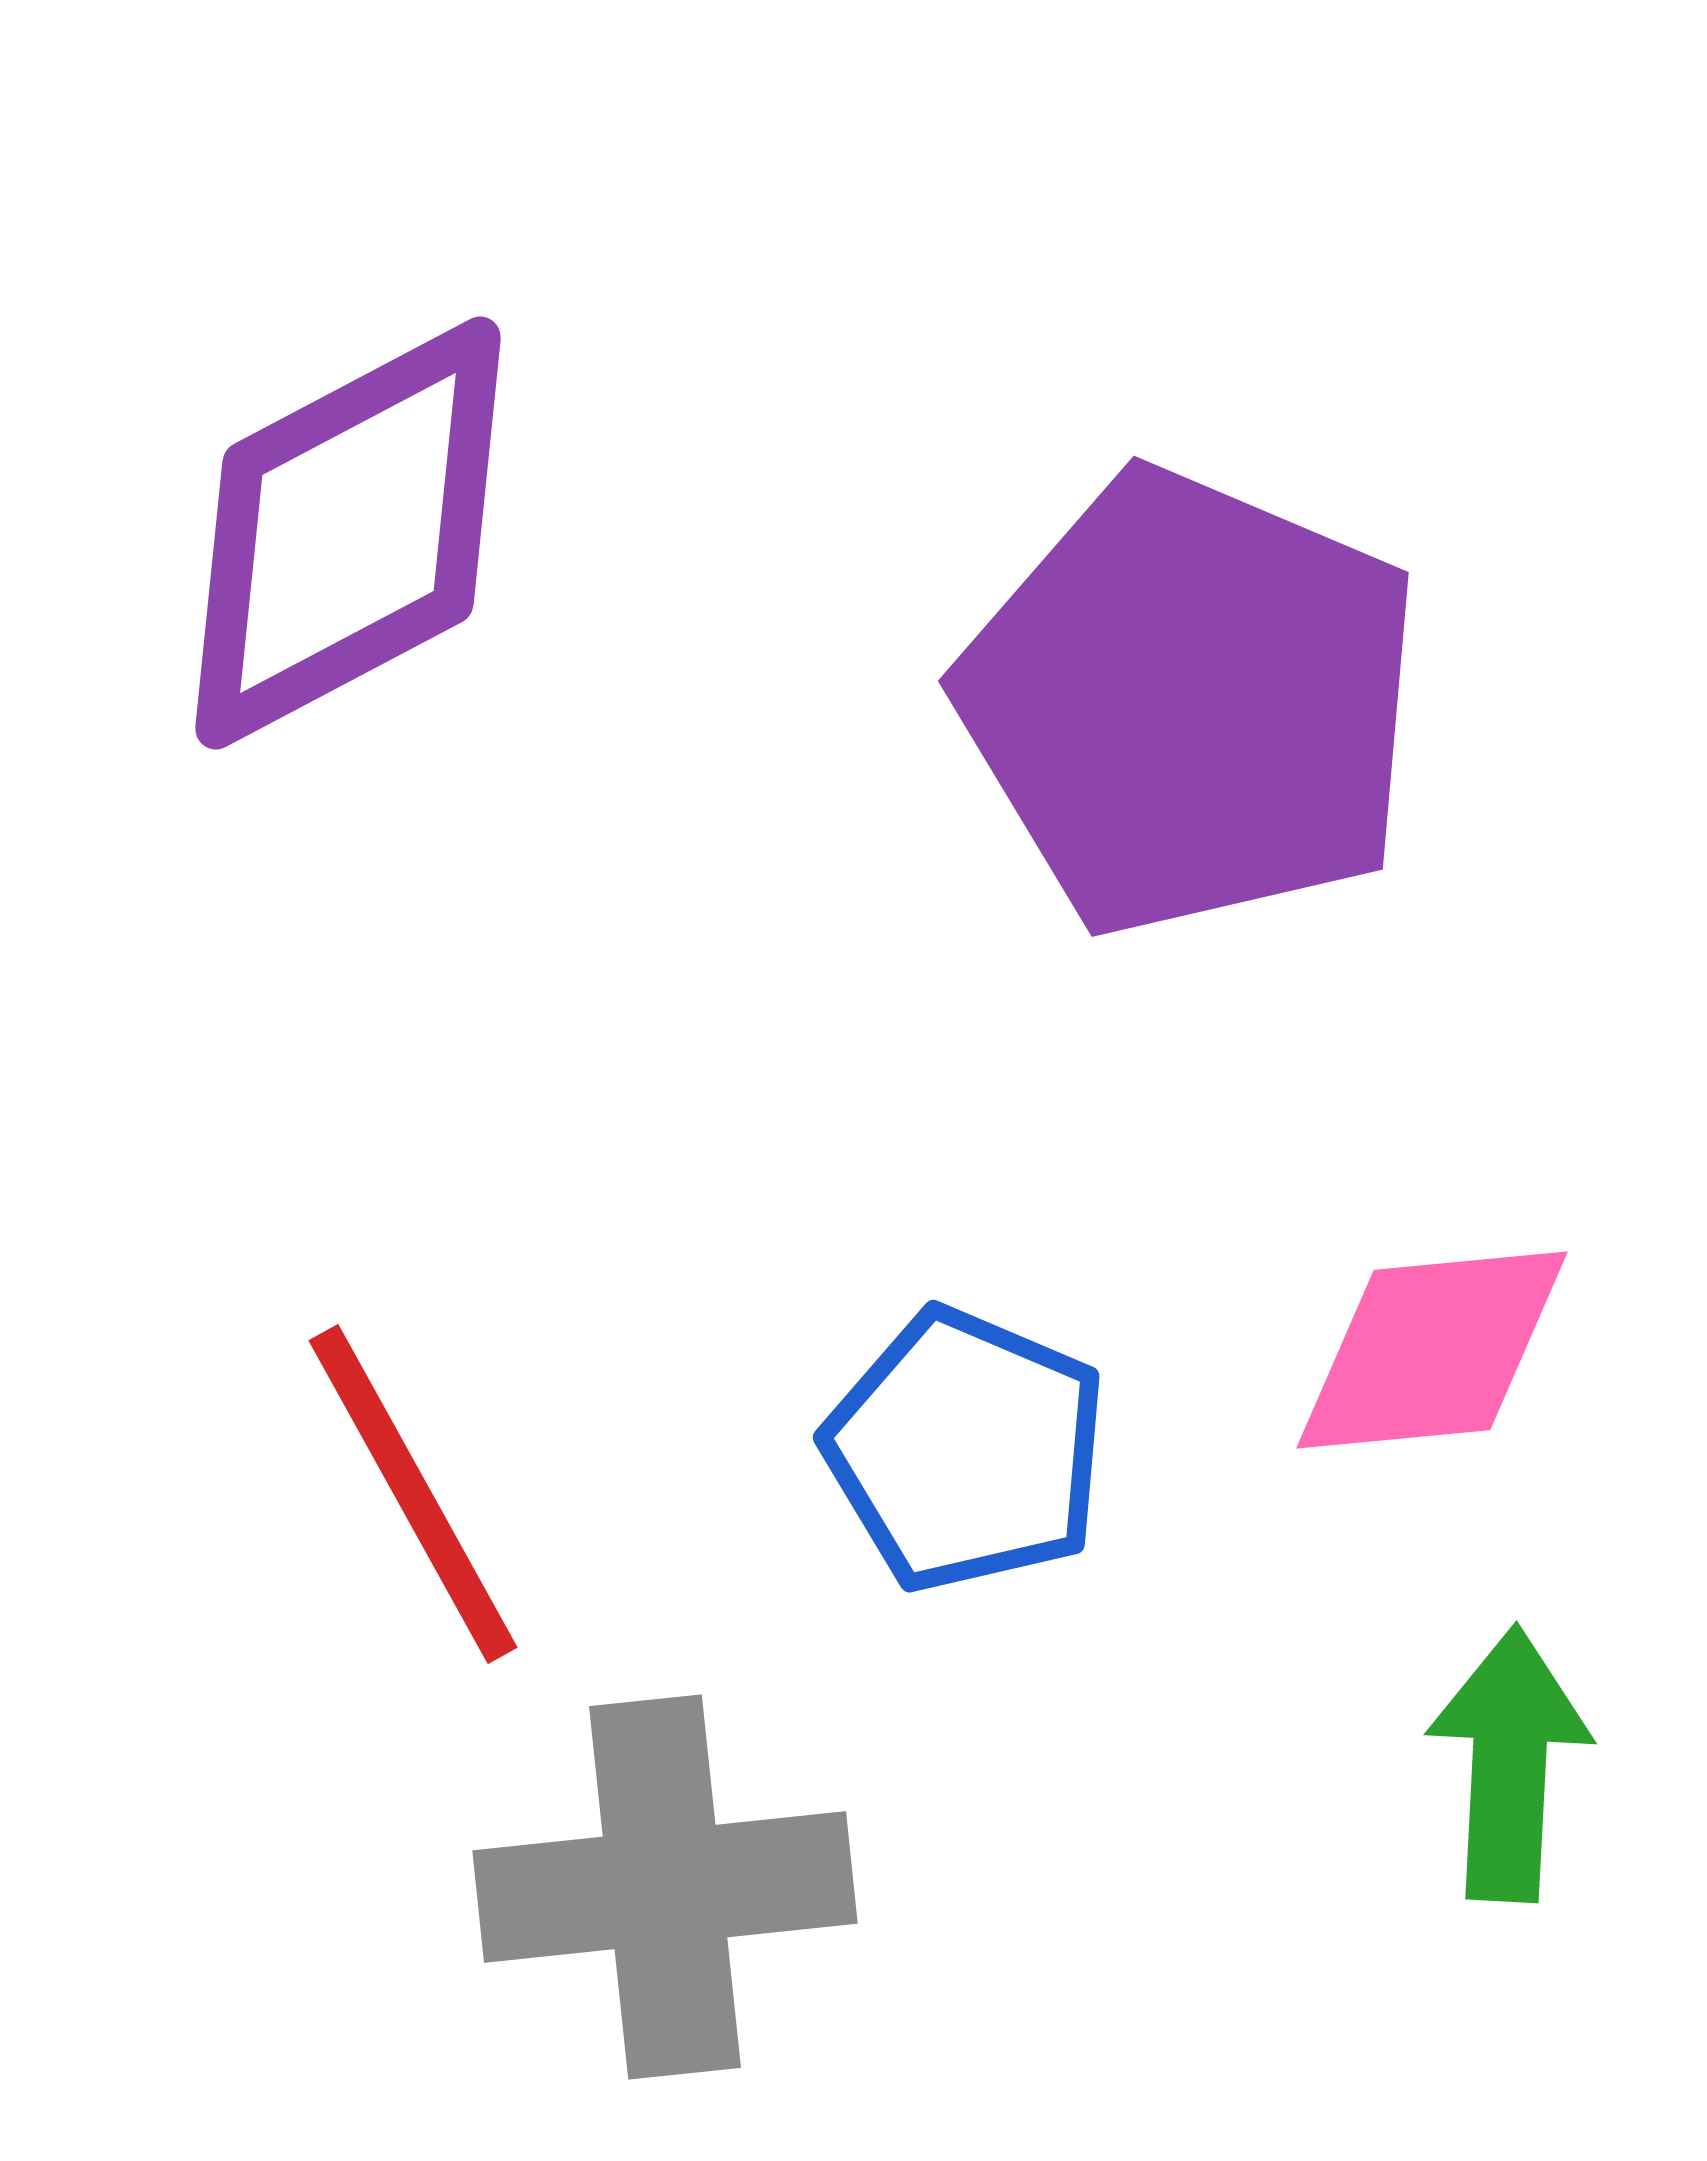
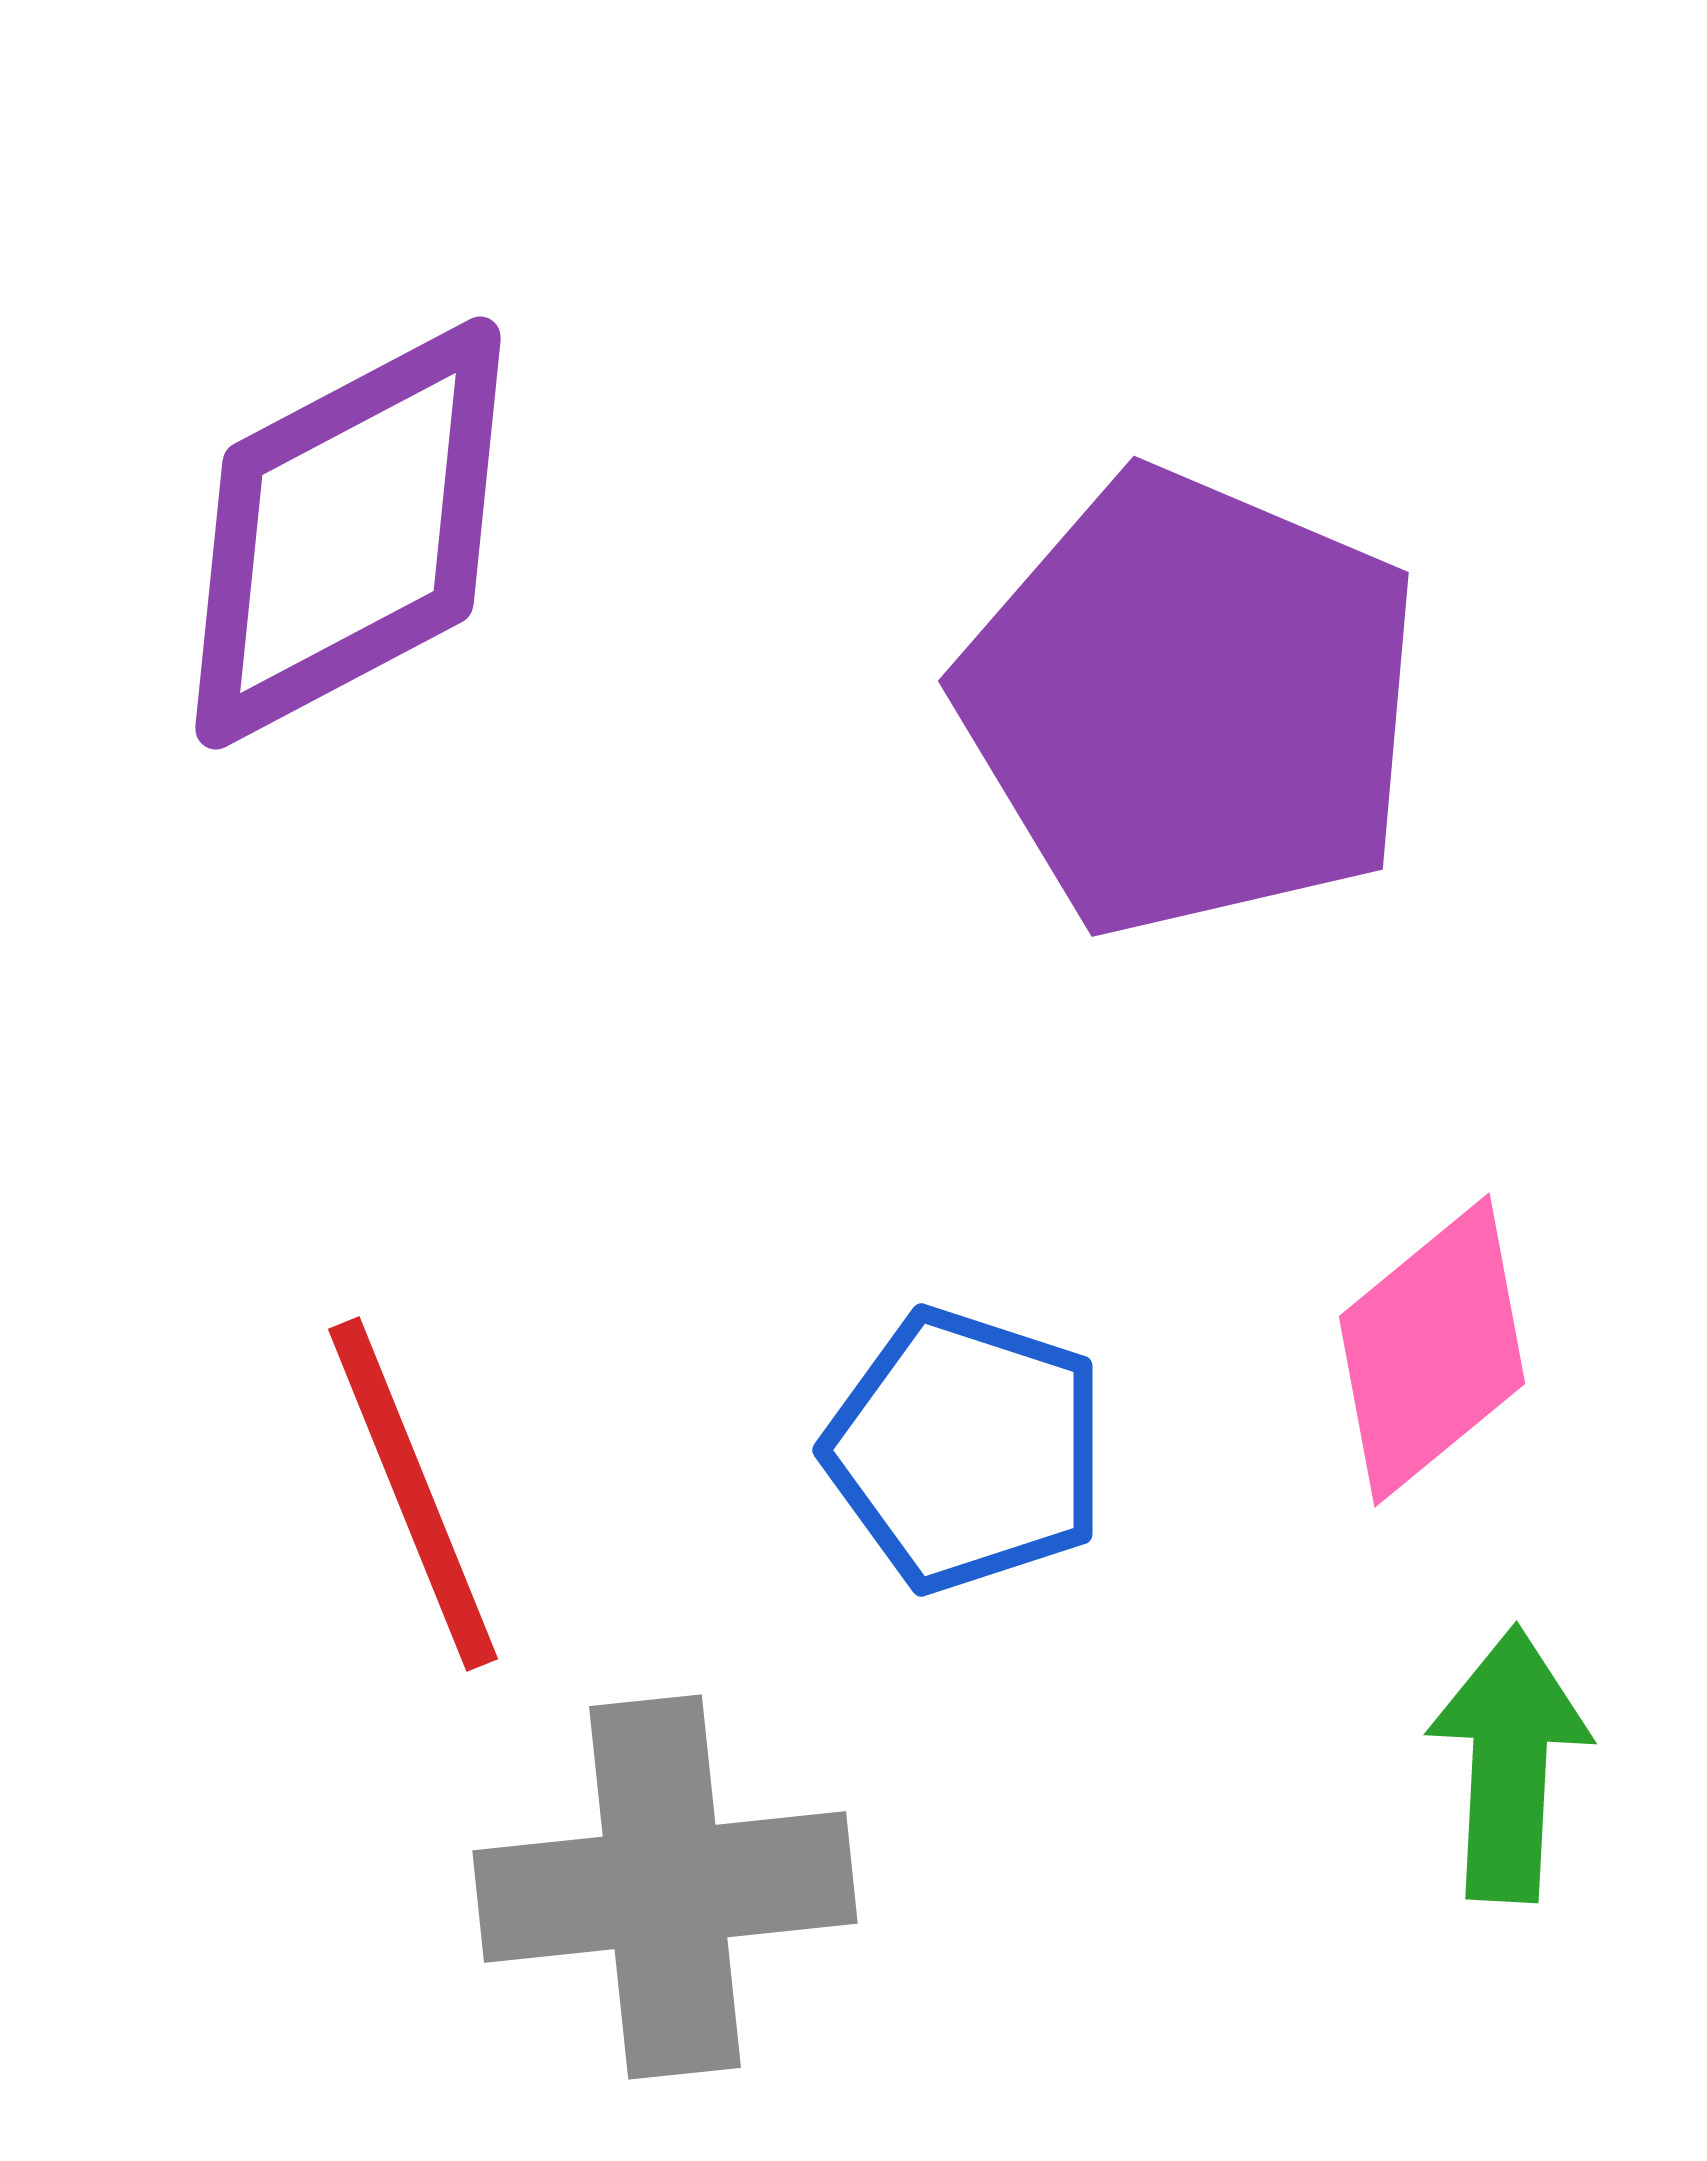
pink diamond: rotated 34 degrees counterclockwise
blue pentagon: rotated 5 degrees counterclockwise
red line: rotated 7 degrees clockwise
